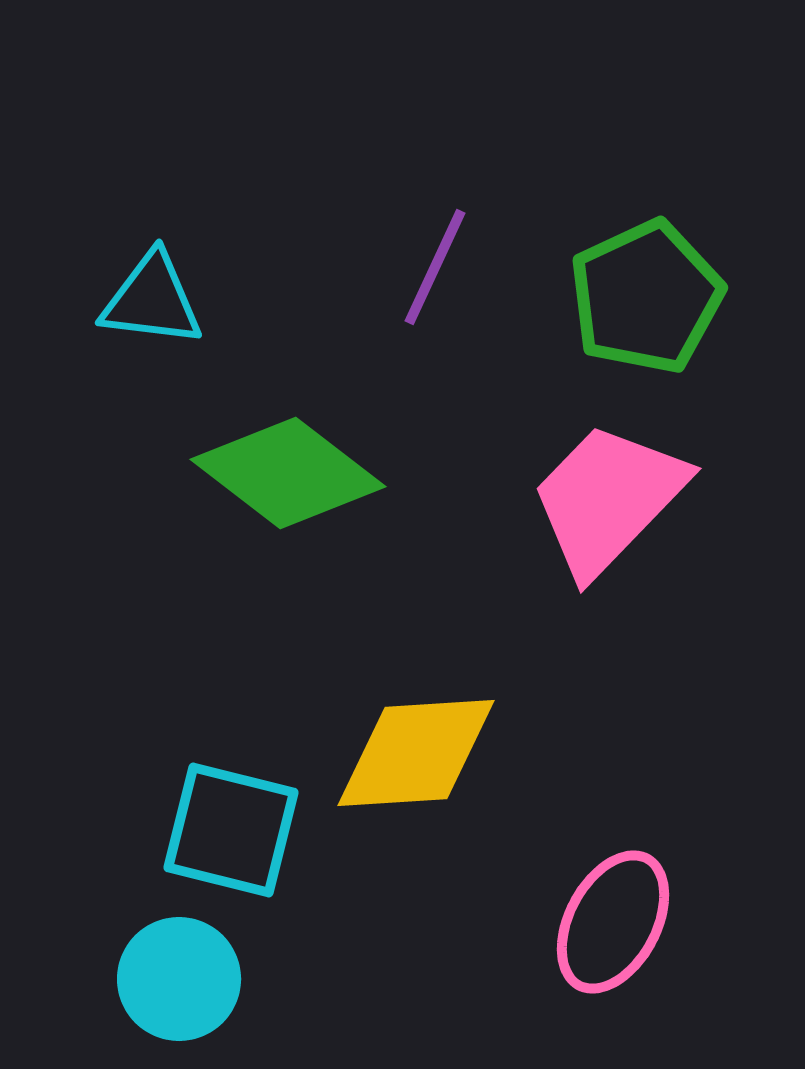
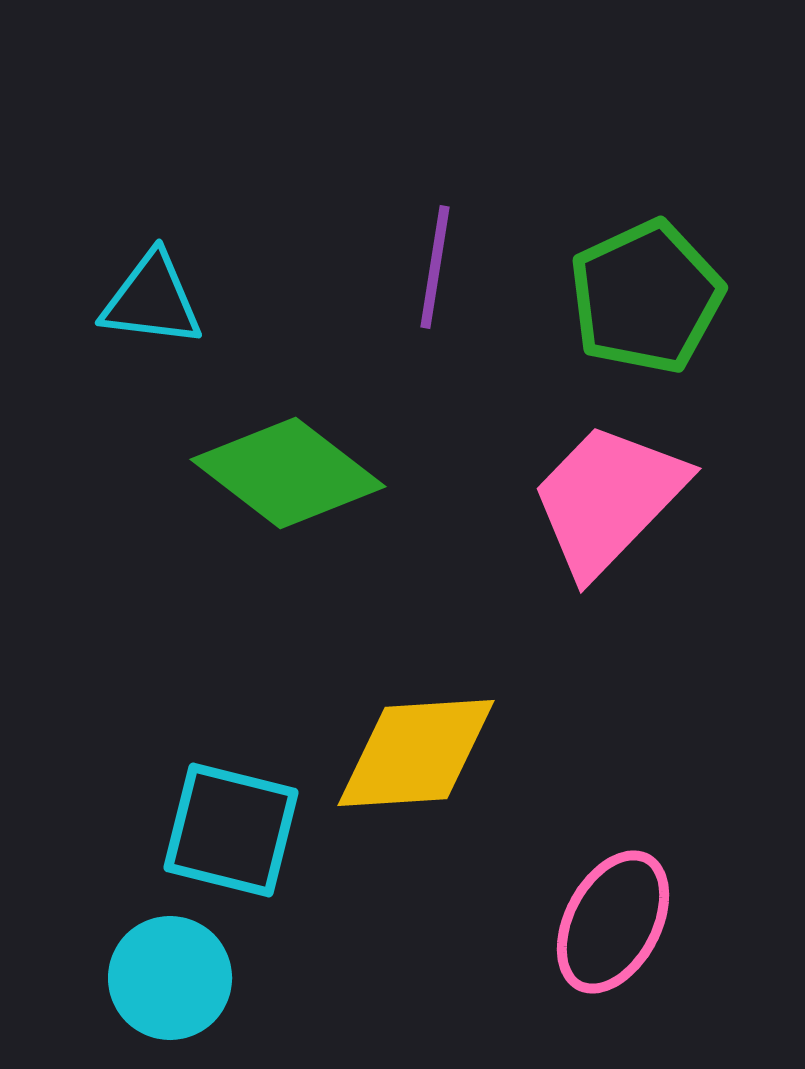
purple line: rotated 16 degrees counterclockwise
cyan circle: moved 9 px left, 1 px up
